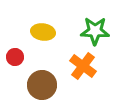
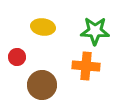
yellow ellipse: moved 5 px up
red circle: moved 2 px right
orange cross: moved 3 px right; rotated 32 degrees counterclockwise
